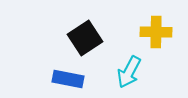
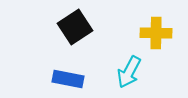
yellow cross: moved 1 px down
black square: moved 10 px left, 11 px up
